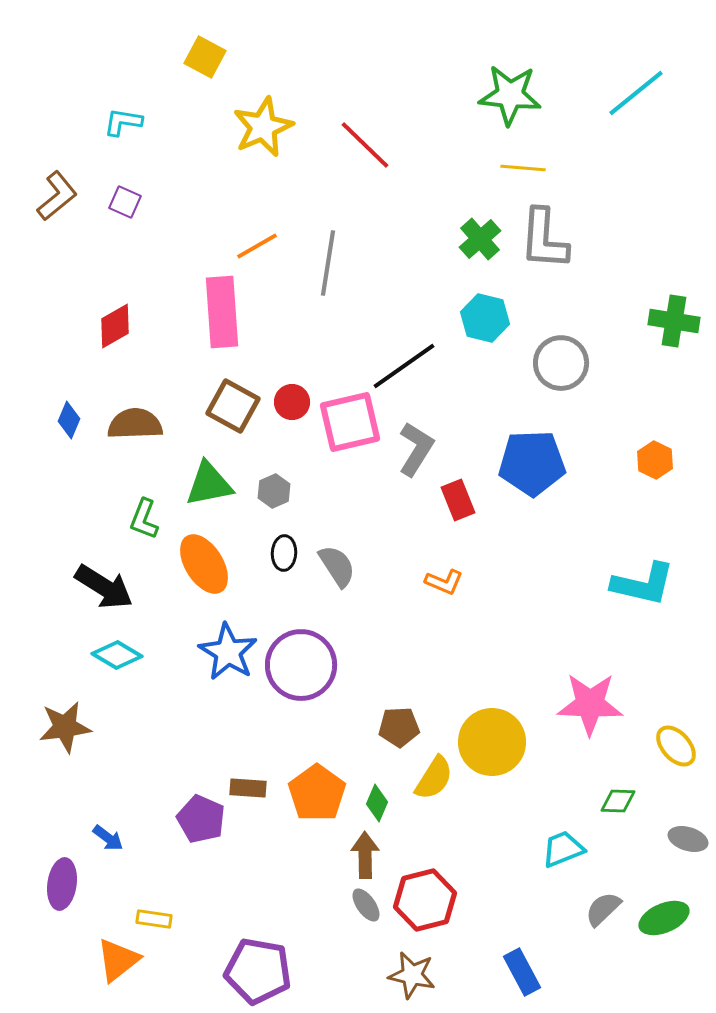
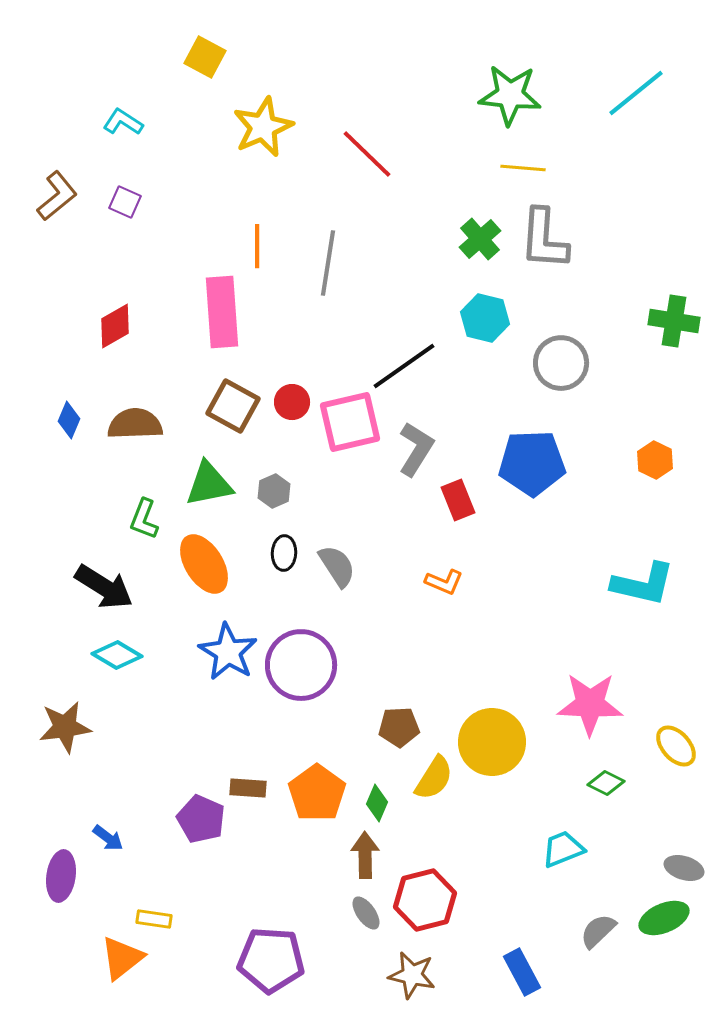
cyan L-shape at (123, 122): rotated 24 degrees clockwise
red line at (365, 145): moved 2 px right, 9 px down
orange line at (257, 246): rotated 60 degrees counterclockwise
green diamond at (618, 801): moved 12 px left, 18 px up; rotated 24 degrees clockwise
gray ellipse at (688, 839): moved 4 px left, 29 px down
purple ellipse at (62, 884): moved 1 px left, 8 px up
gray ellipse at (366, 905): moved 8 px down
gray semicircle at (603, 909): moved 5 px left, 22 px down
orange triangle at (118, 960): moved 4 px right, 2 px up
purple pentagon at (258, 971): moved 13 px right, 11 px up; rotated 6 degrees counterclockwise
